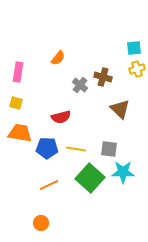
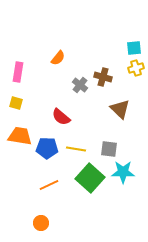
yellow cross: moved 1 px left, 1 px up
red semicircle: rotated 54 degrees clockwise
orange trapezoid: moved 3 px down
